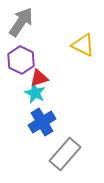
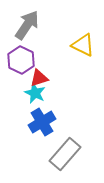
gray arrow: moved 6 px right, 3 px down
